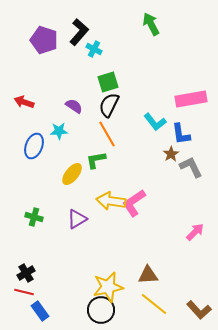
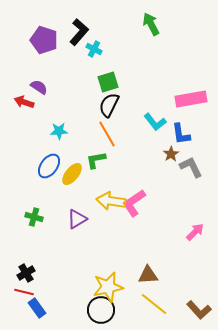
purple semicircle: moved 35 px left, 19 px up
blue ellipse: moved 15 px right, 20 px down; rotated 15 degrees clockwise
blue rectangle: moved 3 px left, 3 px up
